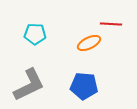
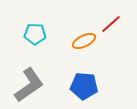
red line: rotated 45 degrees counterclockwise
orange ellipse: moved 5 px left, 2 px up
gray L-shape: rotated 9 degrees counterclockwise
